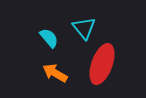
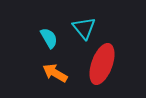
cyan semicircle: rotated 10 degrees clockwise
